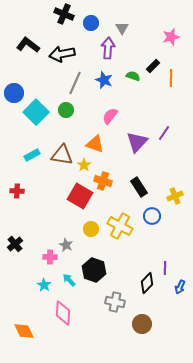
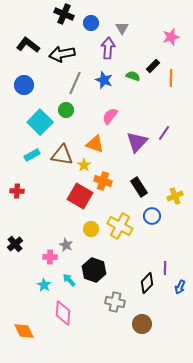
blue circle at (14, 93): moved 10 px right, 8 px up
cyan square at (36, 112): moved 4 px right, 10 px down
